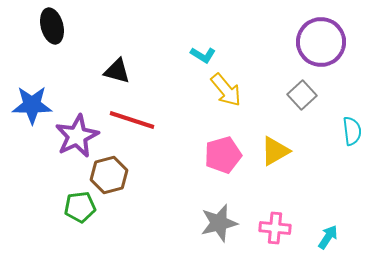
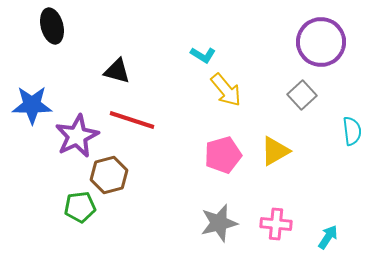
pink cross: moved 1 px right, 4 px up
